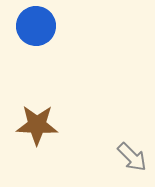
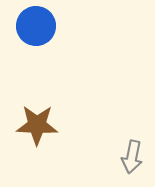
gray arrow: rotated 56 degrees clockwise
